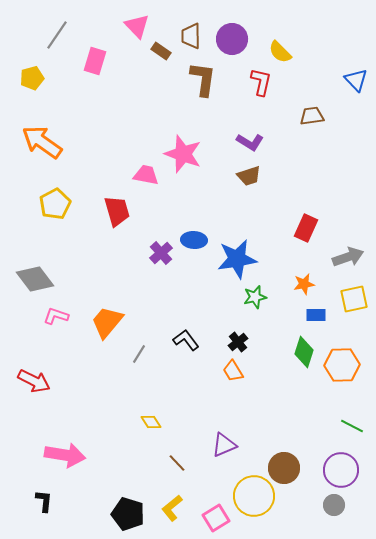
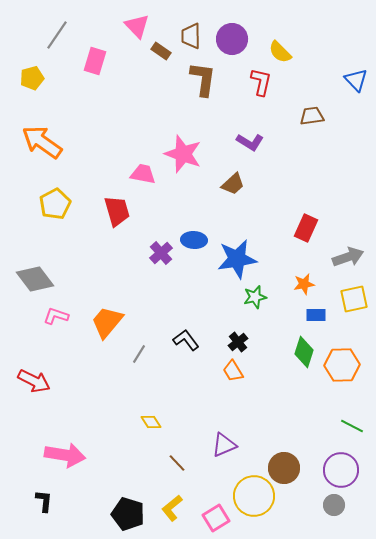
pink trapezoid at (146, 175): moved 3 px left, 1 px up
brown trapezoid at (249, 176): moved 16 px left, 8 px down; rotated 25 degrees counterclockwise
